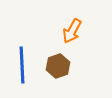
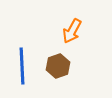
blue line: moved 1 px down
